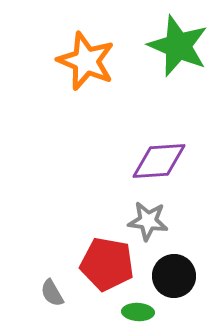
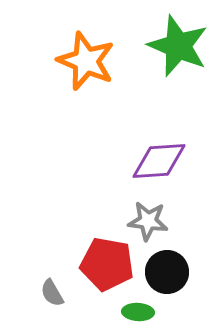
black circle: moved 7 px left, 4 px up
